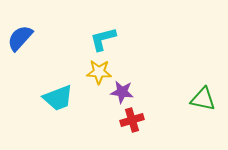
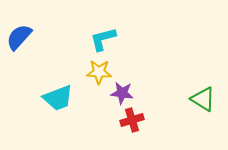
blue semicircle: moved 1 px left, 1 px up
purple star: moved 1 px down
green triangle: rotated 20 degrees clockwise
